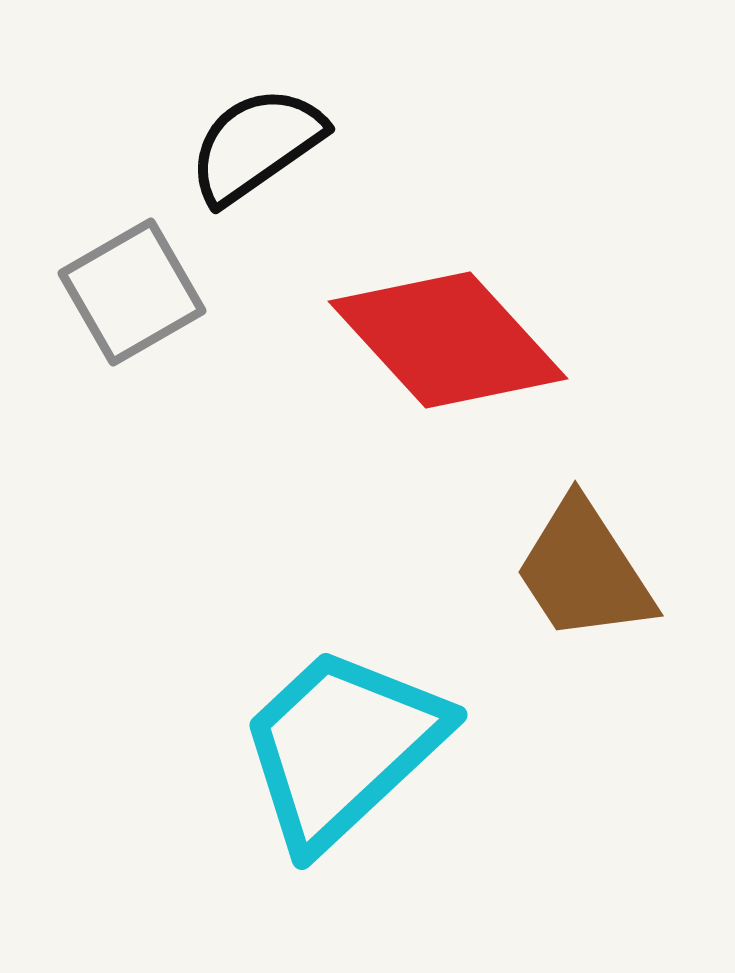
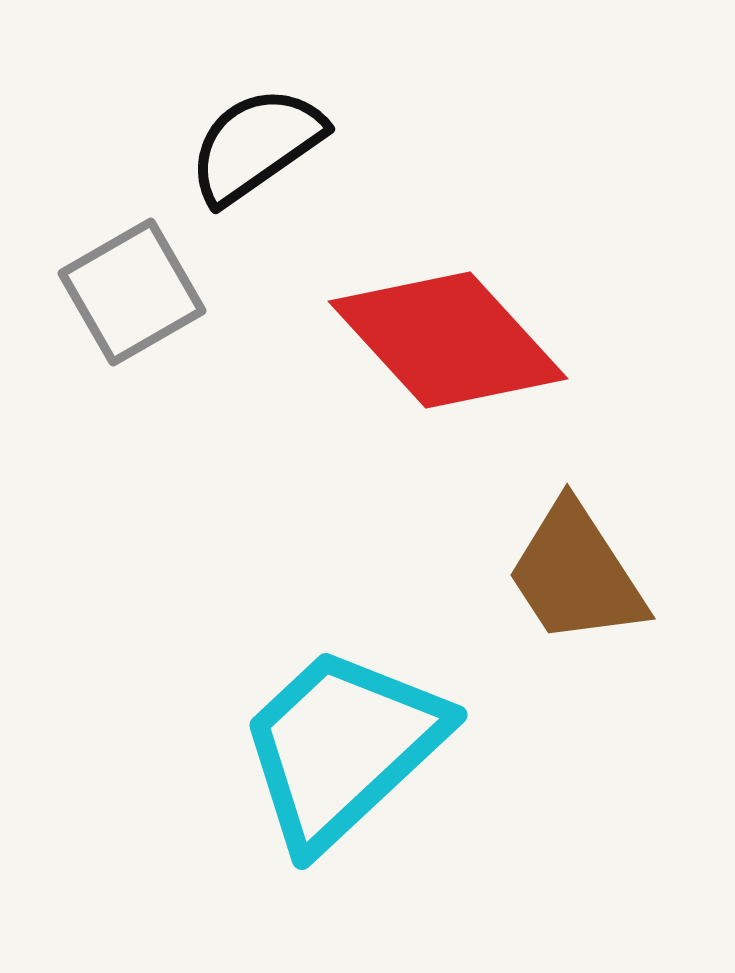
brown trapezoid: moved 8 px left, 3 px down
